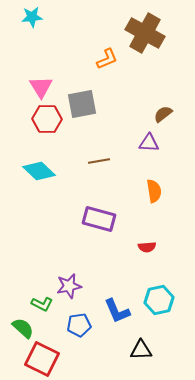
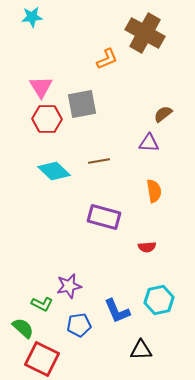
cyan diamond: moved 15 px right
purple rectangle: moved 5 px right, 2 px up
